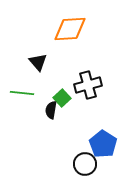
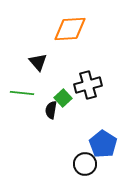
green square: moved 1 px right
